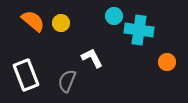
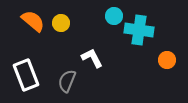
orange circle: moved 2 px up
